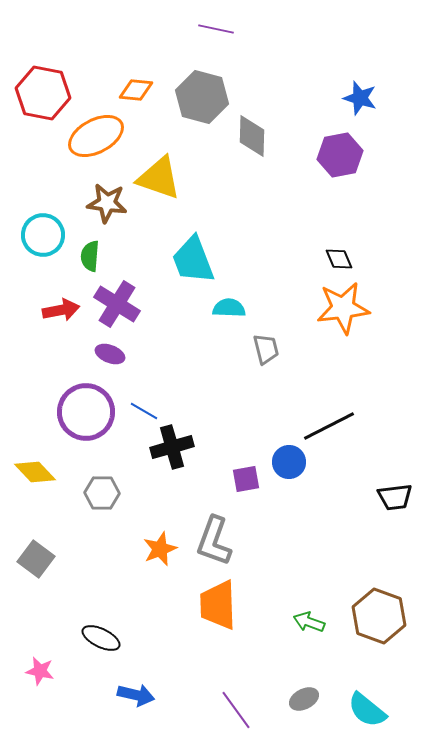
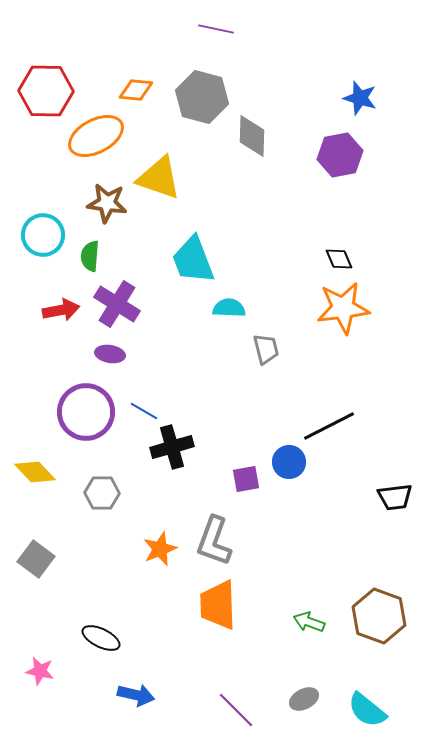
red hexagon at (43, 93): moved 3 px right, 2 px up; rotated 10 degrees counterclockwise
purple ellipse at (110, 354): rotated 12 degrees counterclockwise
purple line at (236, 710): rotated 9 degrees counterclockwise
